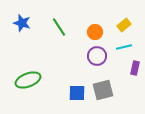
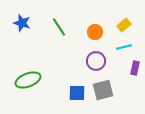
purple circle: moved 1 px left, 5 px down
